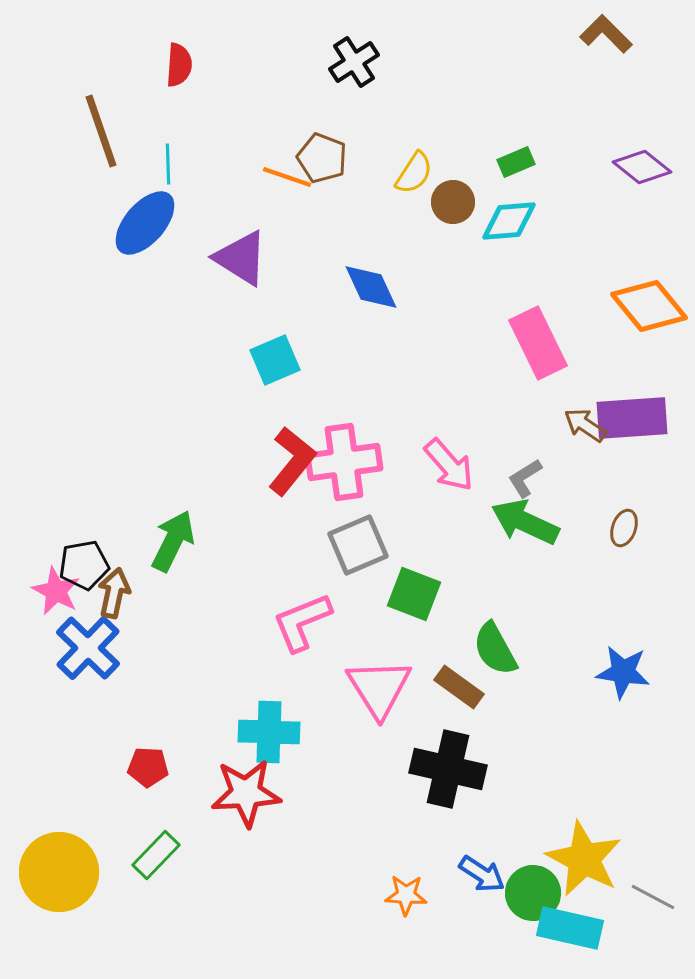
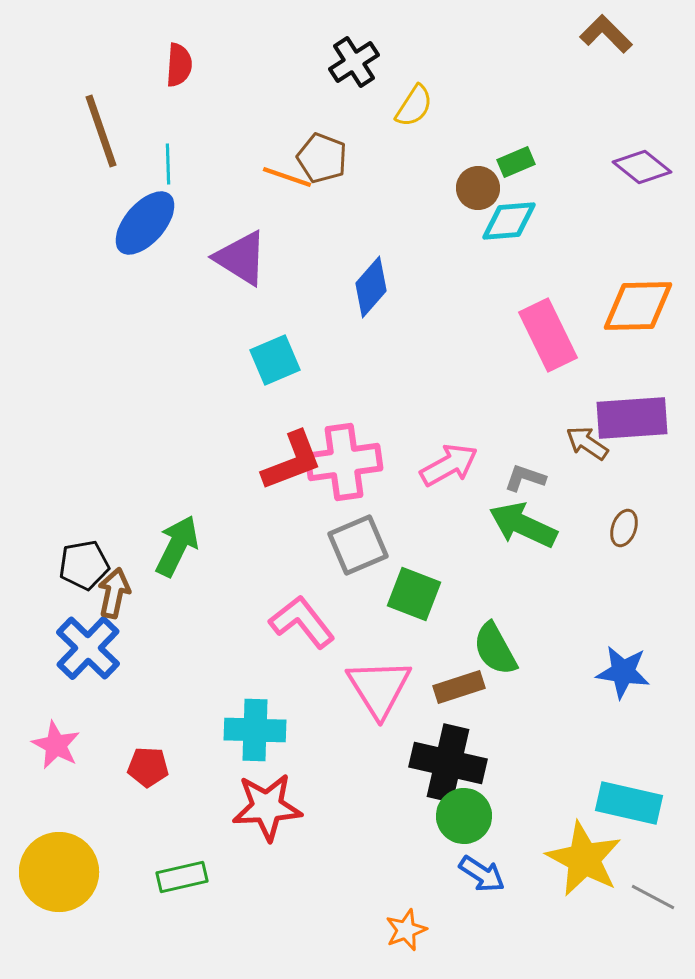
yellow semicircle at (414, 173): moved 67 px up
brown circle at (453, 202): moved 25 px right, 14 px up
blue diamond at (371, 287): rotated 66 degrees clockwise
orange diamond at (649, 306): moved 11 px left; rotated 52 degrees counterclockwise
pink rectangle at (538, 343): moved 10 px right, 8 px up
brown arrow at (585, 425): moved 2 px right, 18 px down
red L-shape at (292, 461): rotated 30 degrees clockwise
pink arrow at (449, 465): rotated 78 degrees counterclockwise
gray L-shape at (525, 478): rotated 51 degrees clockwise
green arrow at (525, 522): moved 2 px left, 3 px down
green arrow at (173, 541): moved 4 px right, 5 px down
pink star at (56, 591): moved 154 px down
pink L-shape at (302, 622): rotated 74 degrees clockwise
brown rectangle at (459, 687): rotated 54 degrees counterclockwise
cyan cross at (269, 732): moved 14 px left, 2 px up
black cross at (448, 769): moved 6 px up
red star at (246, 793): moved 21 px right, 14 px down
green rectangle at (156, 855): moved 26 px right, 22 px down; rotated 33 degrees clockwise
green circle at (533, 893): moved 69 px left, 77 px up
orange star at (406, 895): moved 35 px down; rotated 24 degrees counterclockwise
cyan rectangle at (570, 928): moved 59 px right, 125 px up
